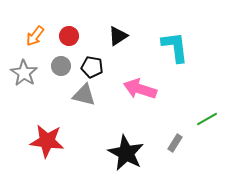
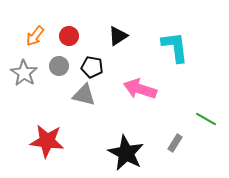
gray circle: moved 2 px left
green line: moved 1 px left; rotated 60 degrees clockwise
